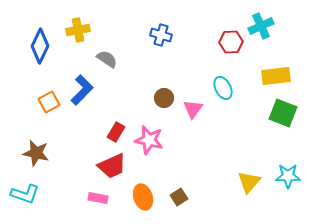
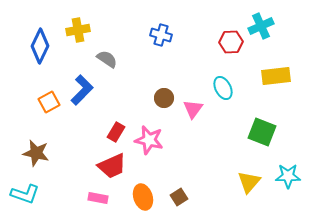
green square: moved 21 px left, 19 px down
